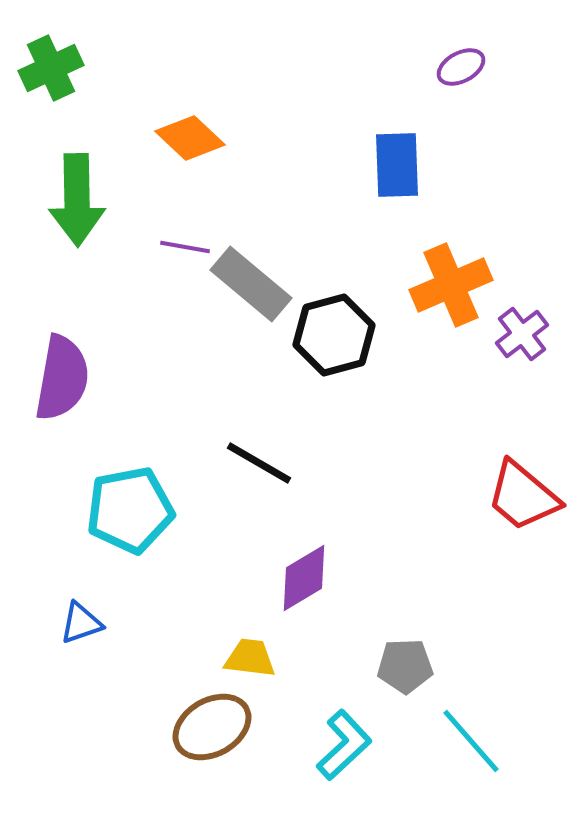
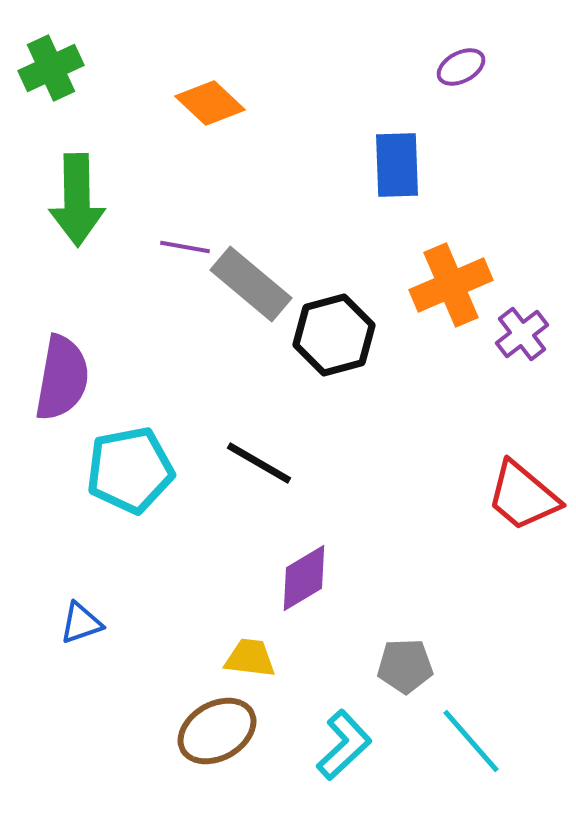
orange diamond: moved 20 px right, 35 px up
cyan pentagon: moved 40 px up
brown ellipse: moved 5 px right, 4 px down
